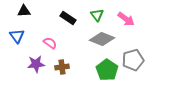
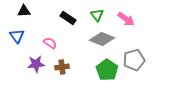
gray pentagon: moved 1 px right
